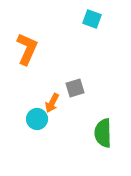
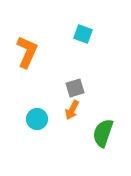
cyan square: moved 9 px left, 15 px down
orange L-shape: moved 3 px down
orange arrow: moved 20 px right, 7 px down
green semicircle: rotated 20 degrees clockwise
